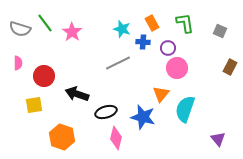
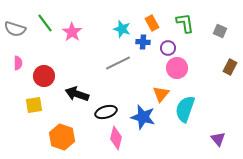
gray semicircle: moved 5 px left
